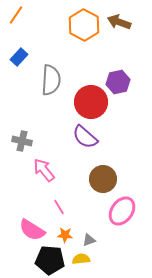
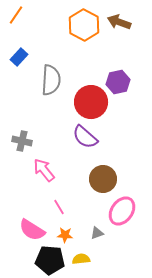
gray triangle: moved 8 px right, 7 px up
